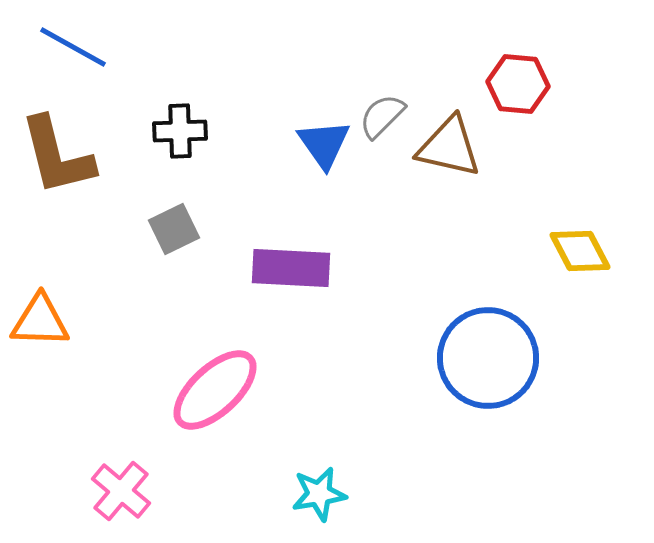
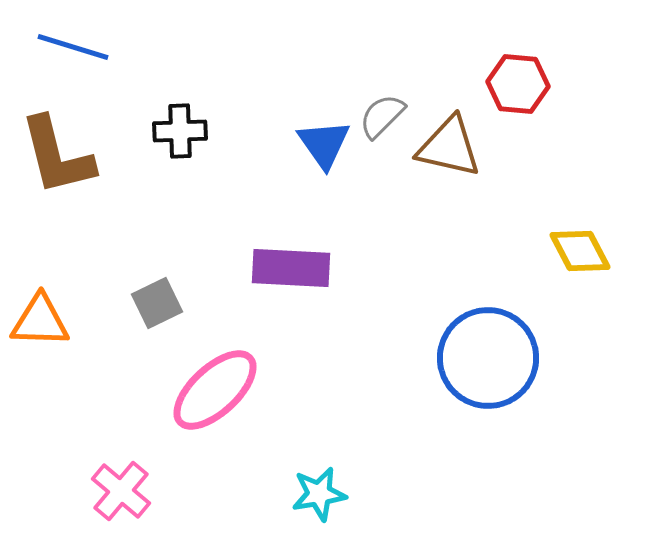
blue line: rotated 12 degrees counterclockwise
gray square: moved 17 px left, 74 px down
